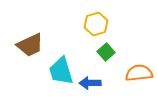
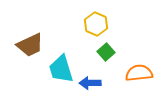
yellow hexagon: rotated 20 degrees counterclockwise
cyan trapezoid: moved 2 px up
